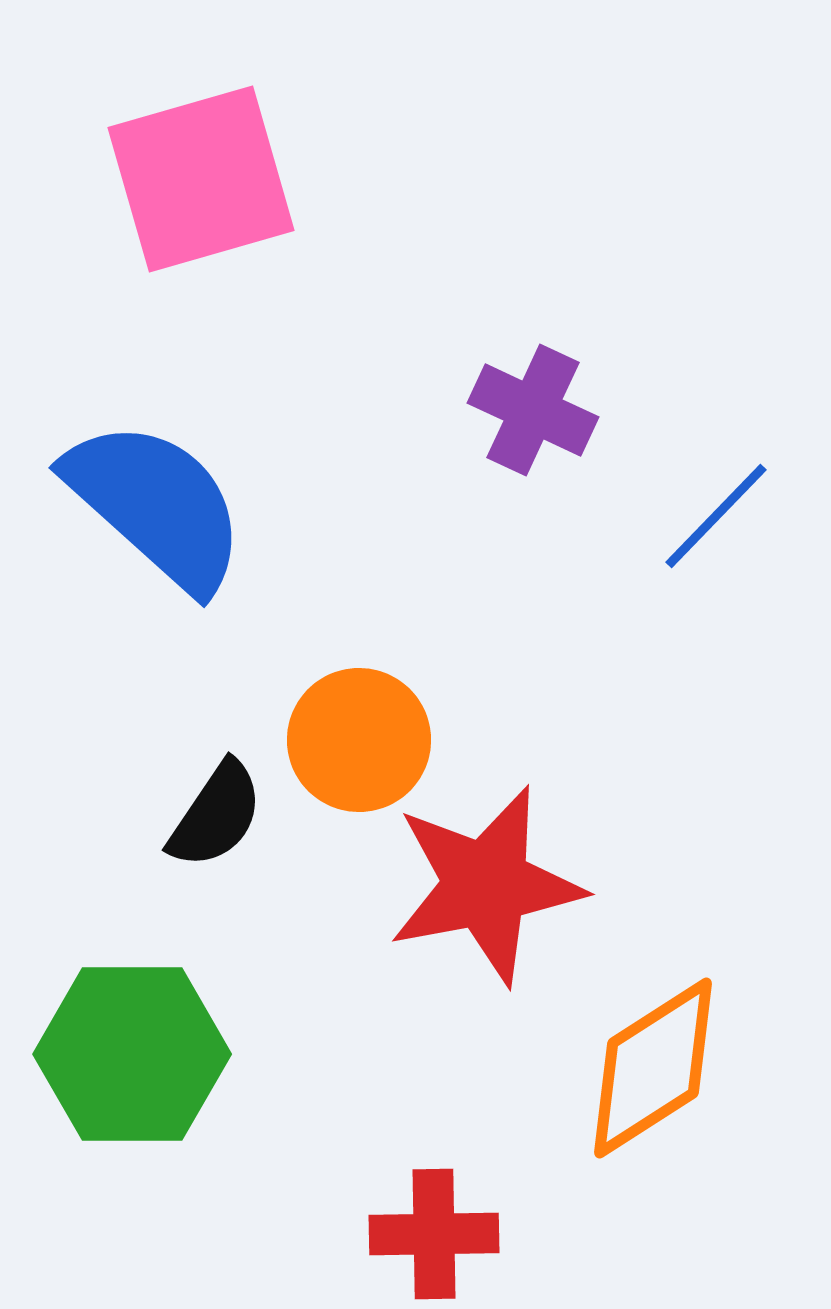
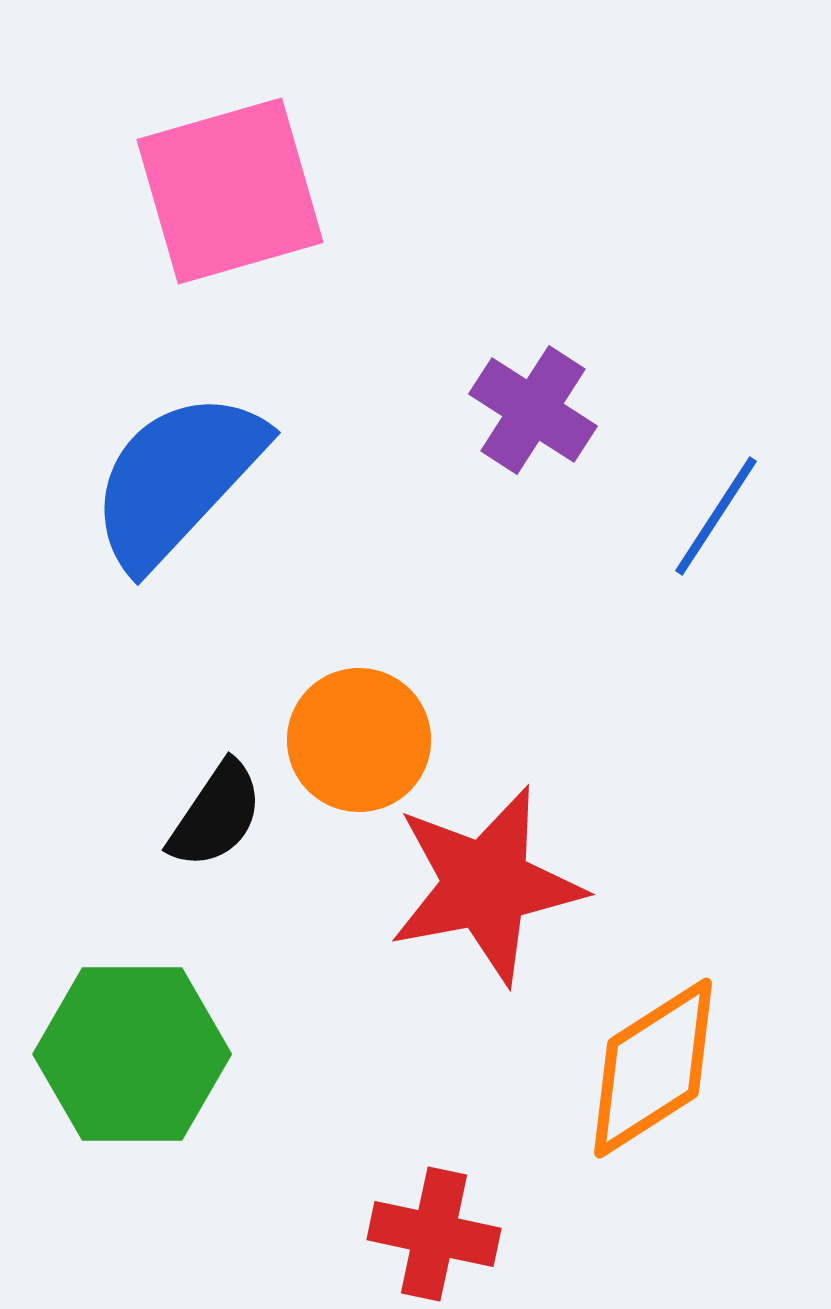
pink square: moved 29 px right, 12 px down
purple cross: rotated 8 degrees clockwise
blue semicircle: moved 21 px right, 26 px up; rotated 89 degrees counterclockwise
blue line: rotated 11 degrees counterclockwise
red cross: rotated 13 degrees clockwise
